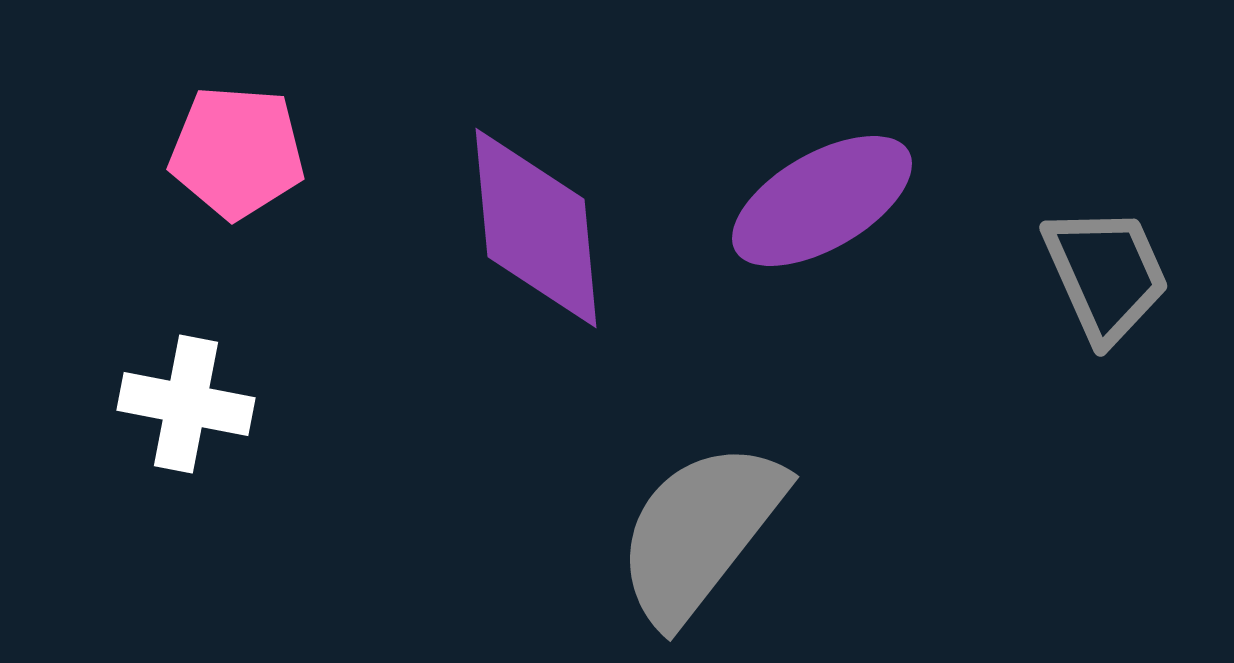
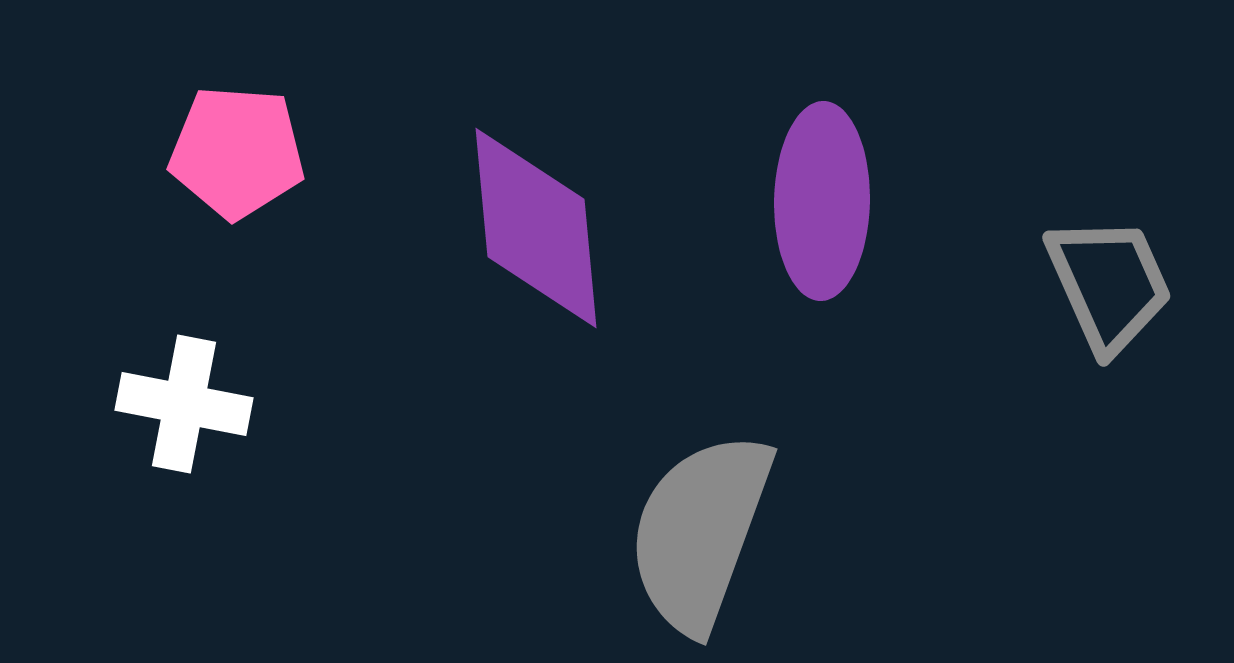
purple ellipse: rotated 59 degrees counterclockwise
gray trapezoid: moved 3 px right, 10 px down
white cross: moved 2 px left
gray semicircle: rotated 18 degrees counterclockwise
